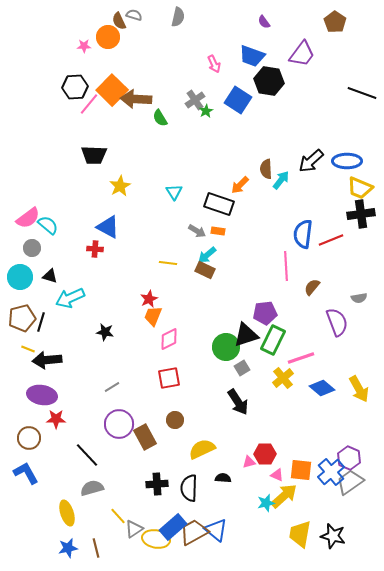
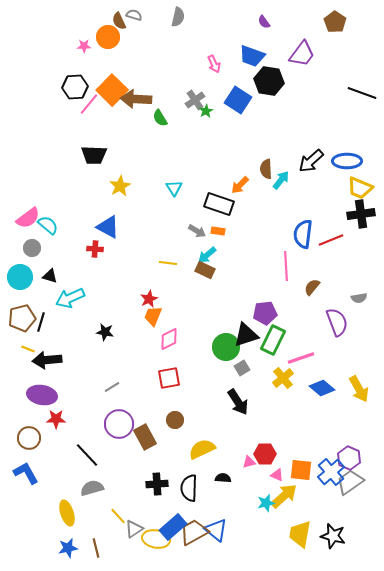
cyan triangle at (174, 192): moved 4 px up
